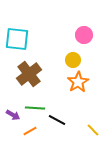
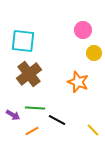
pink circle: moved 1 px left, 5 px up
cyan square: moved 6 px right, 2 px down
yellow circle: moved 21 px right, 7 px up
orange star: rotated 20 degrees counterclockwise
orange line: moved 2 px right
